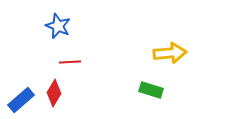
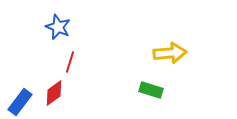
blue star: moved 1 px down
red line: rotated 70 degrees counterclockwise
red diamond: rotated 24 degrees clockwise
blue rectangle: moved 1 px left, 2 px down; rotated 12 degrees counterclockwise
